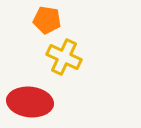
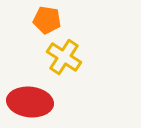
yellow cross: rotated 8 degrees clockwise
